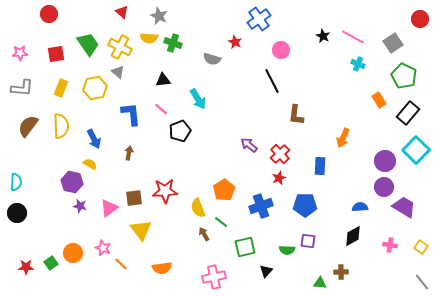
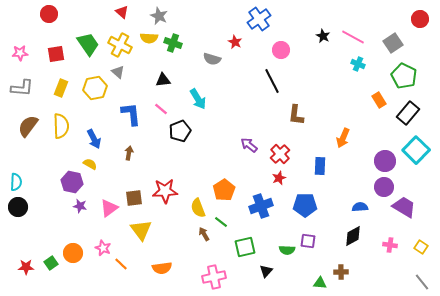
yellow cross at (120, 47): moved 2 px up
black circle at (17, 213): moved 1 px right, 6 px up
